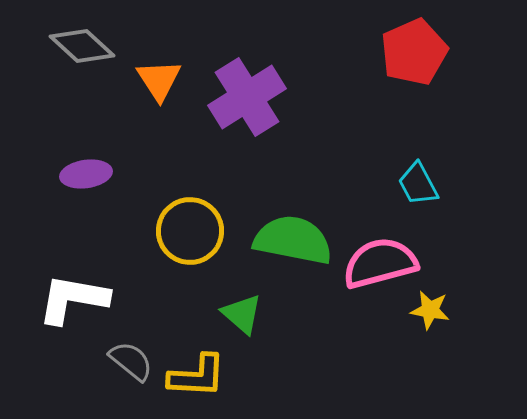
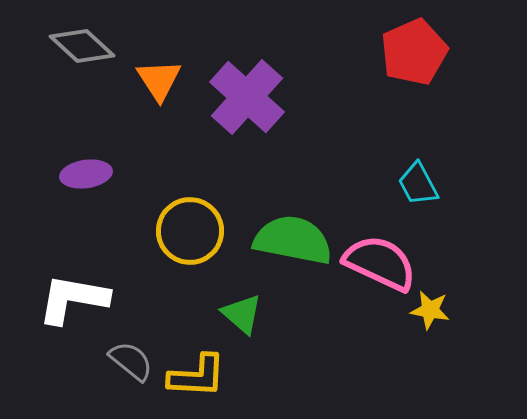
purple cross: rotated 16 degrees counterclockwise
pink semicircle: rotated 40 degrees clockwise
